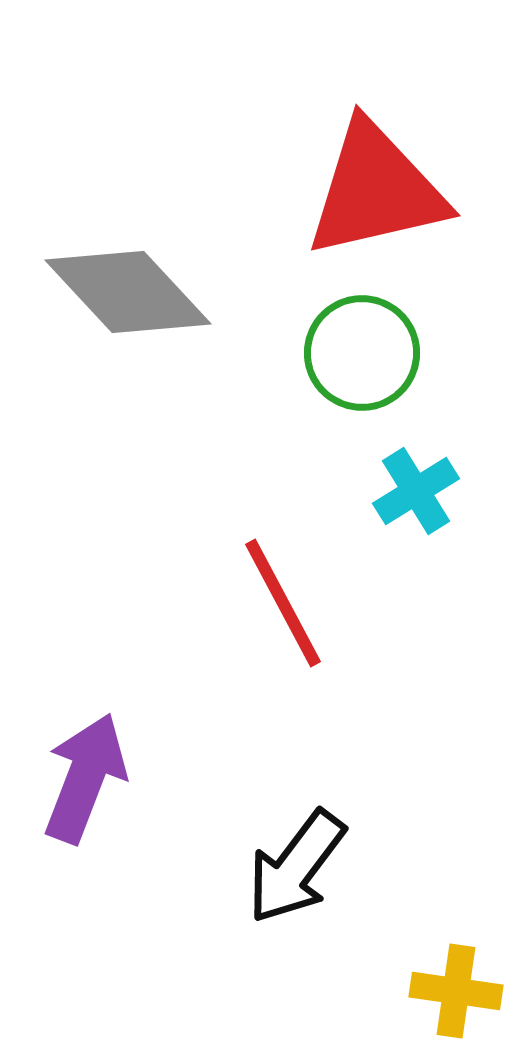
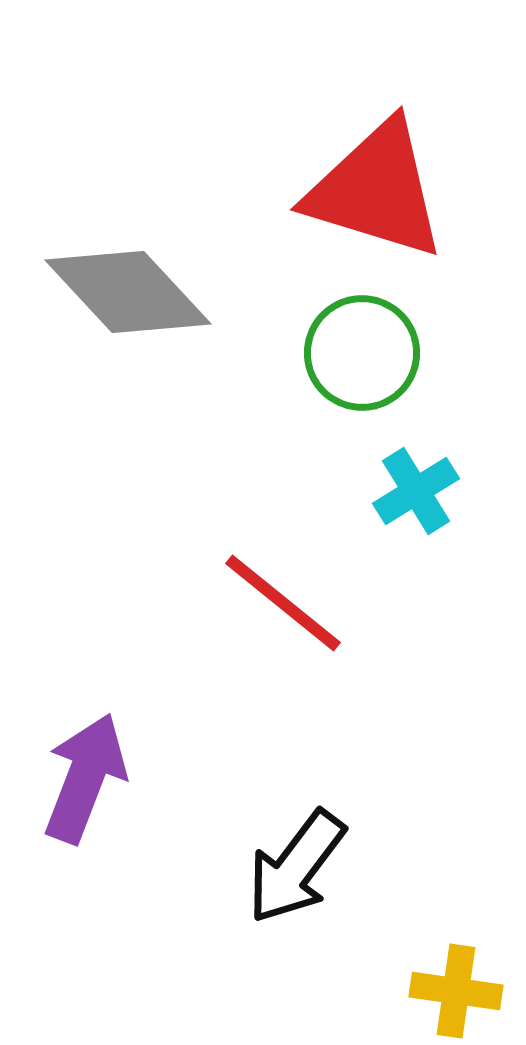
red triangle: rotated 30 degrees clockwise
red line: rotated 23 degrees counterclockwise
